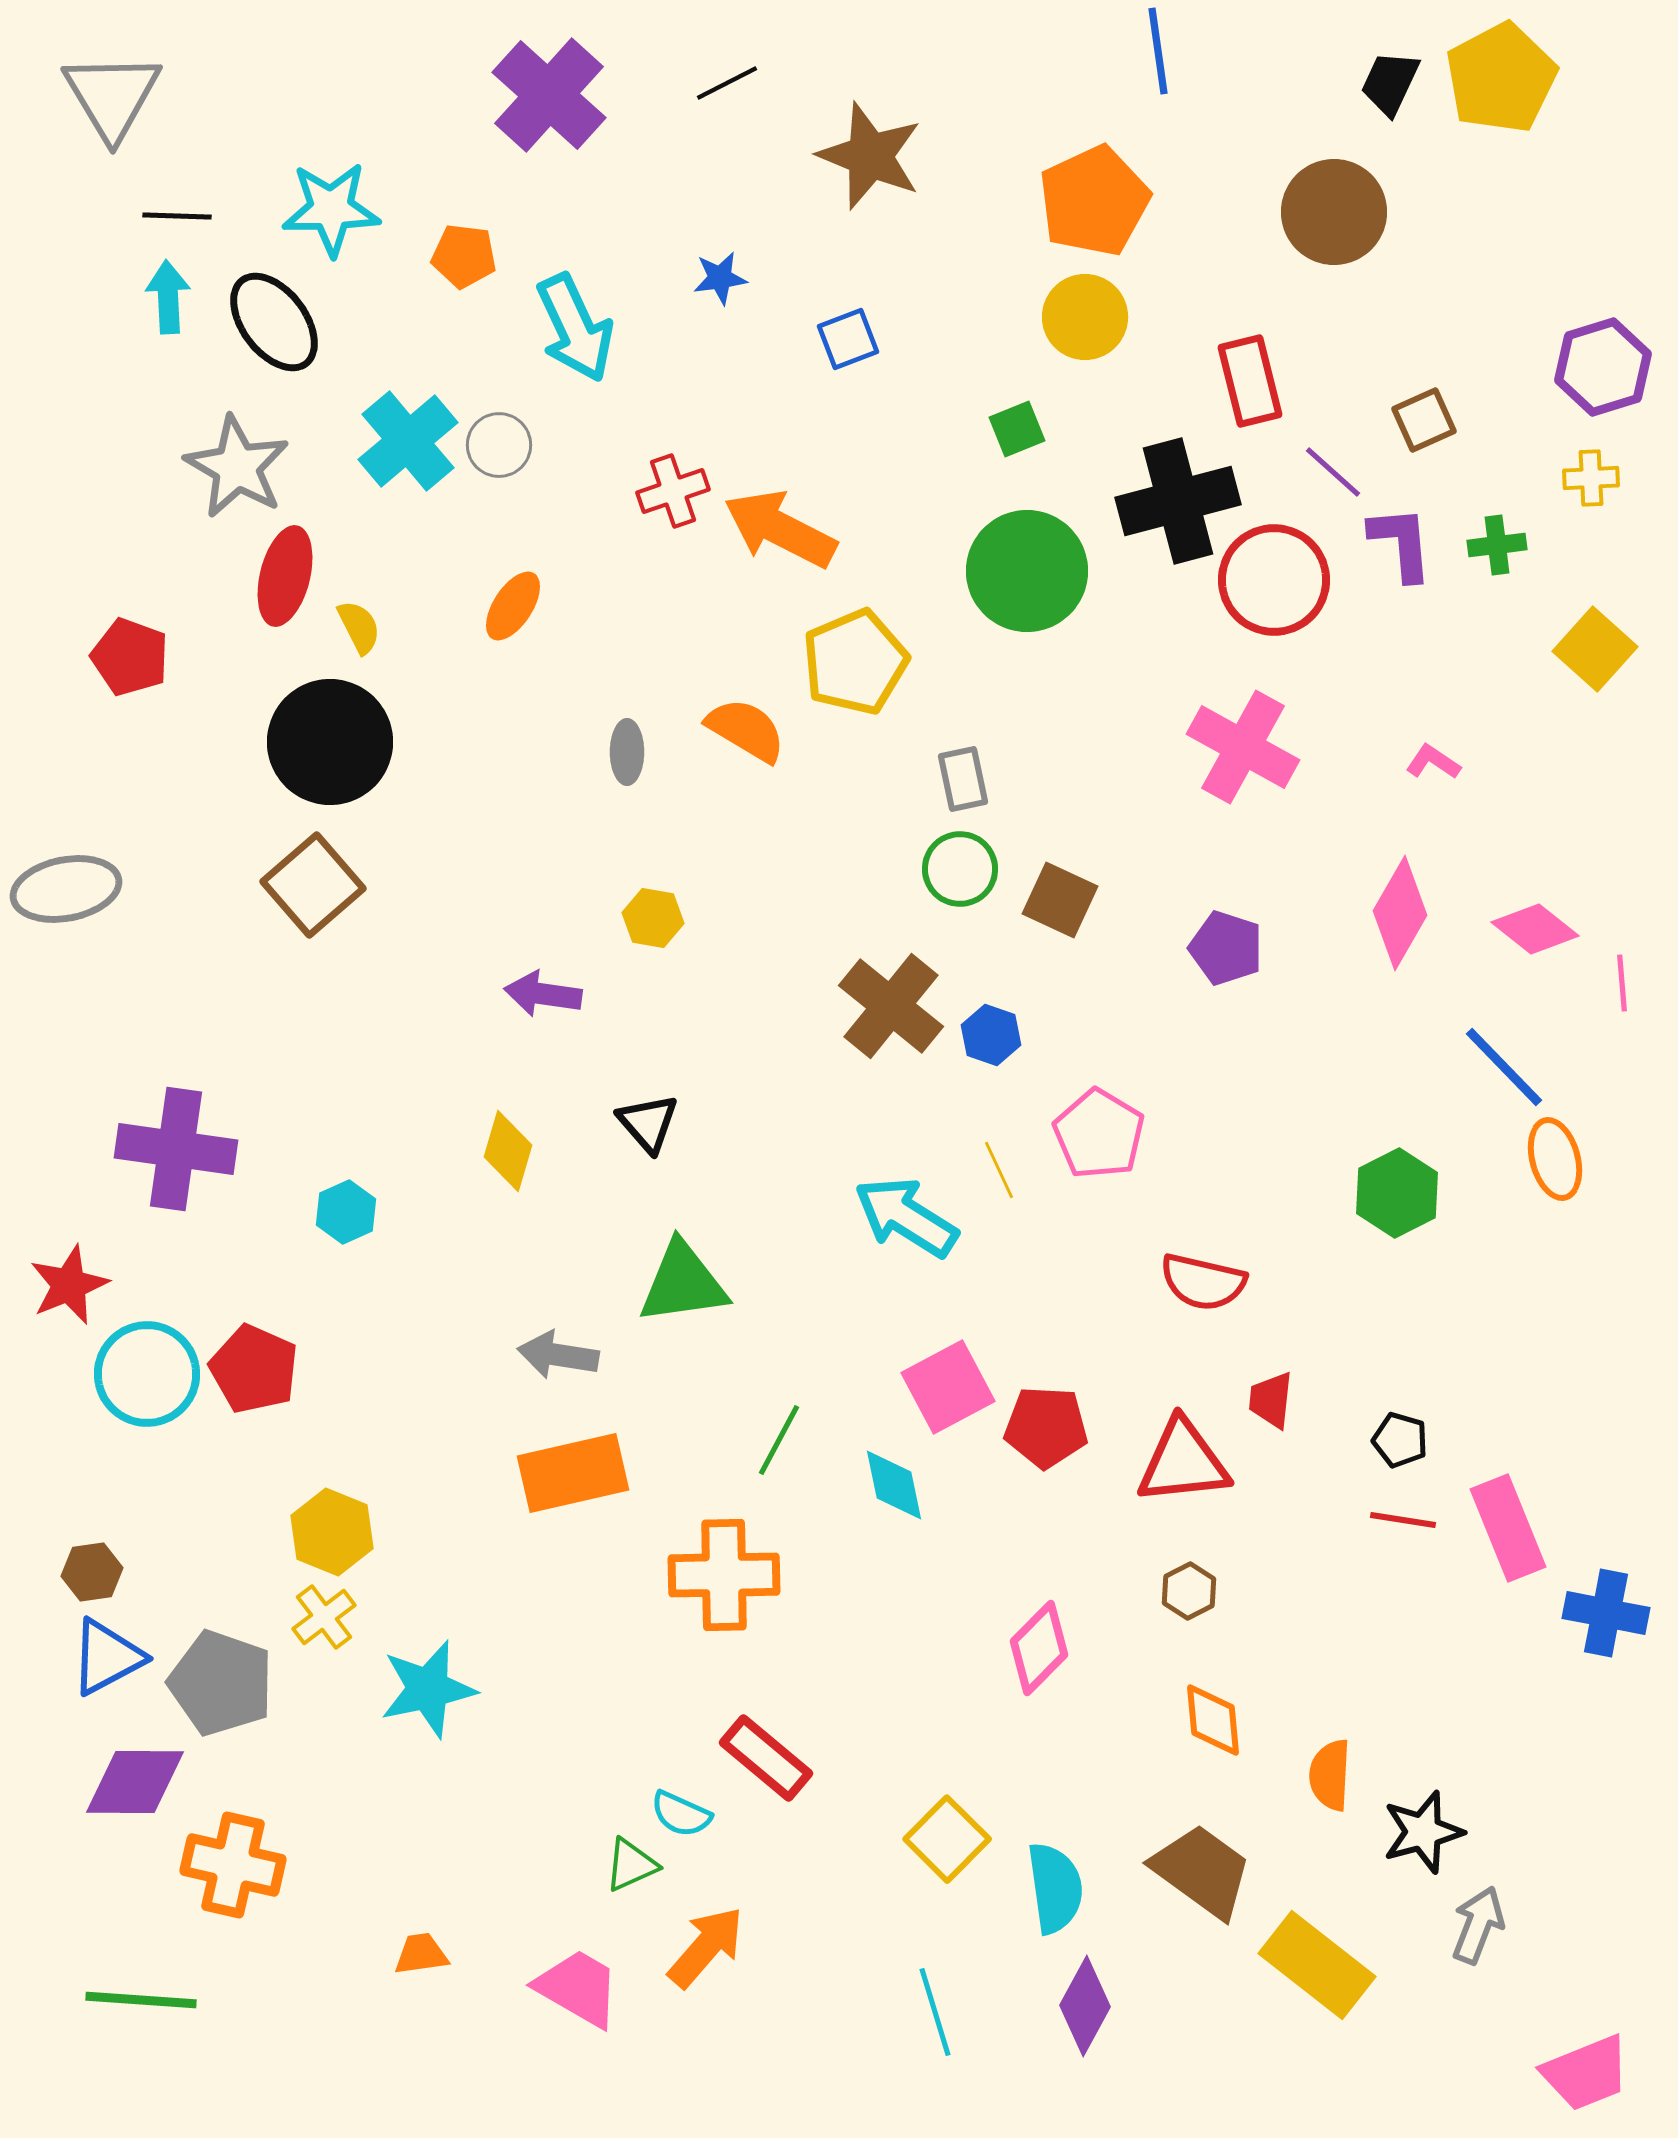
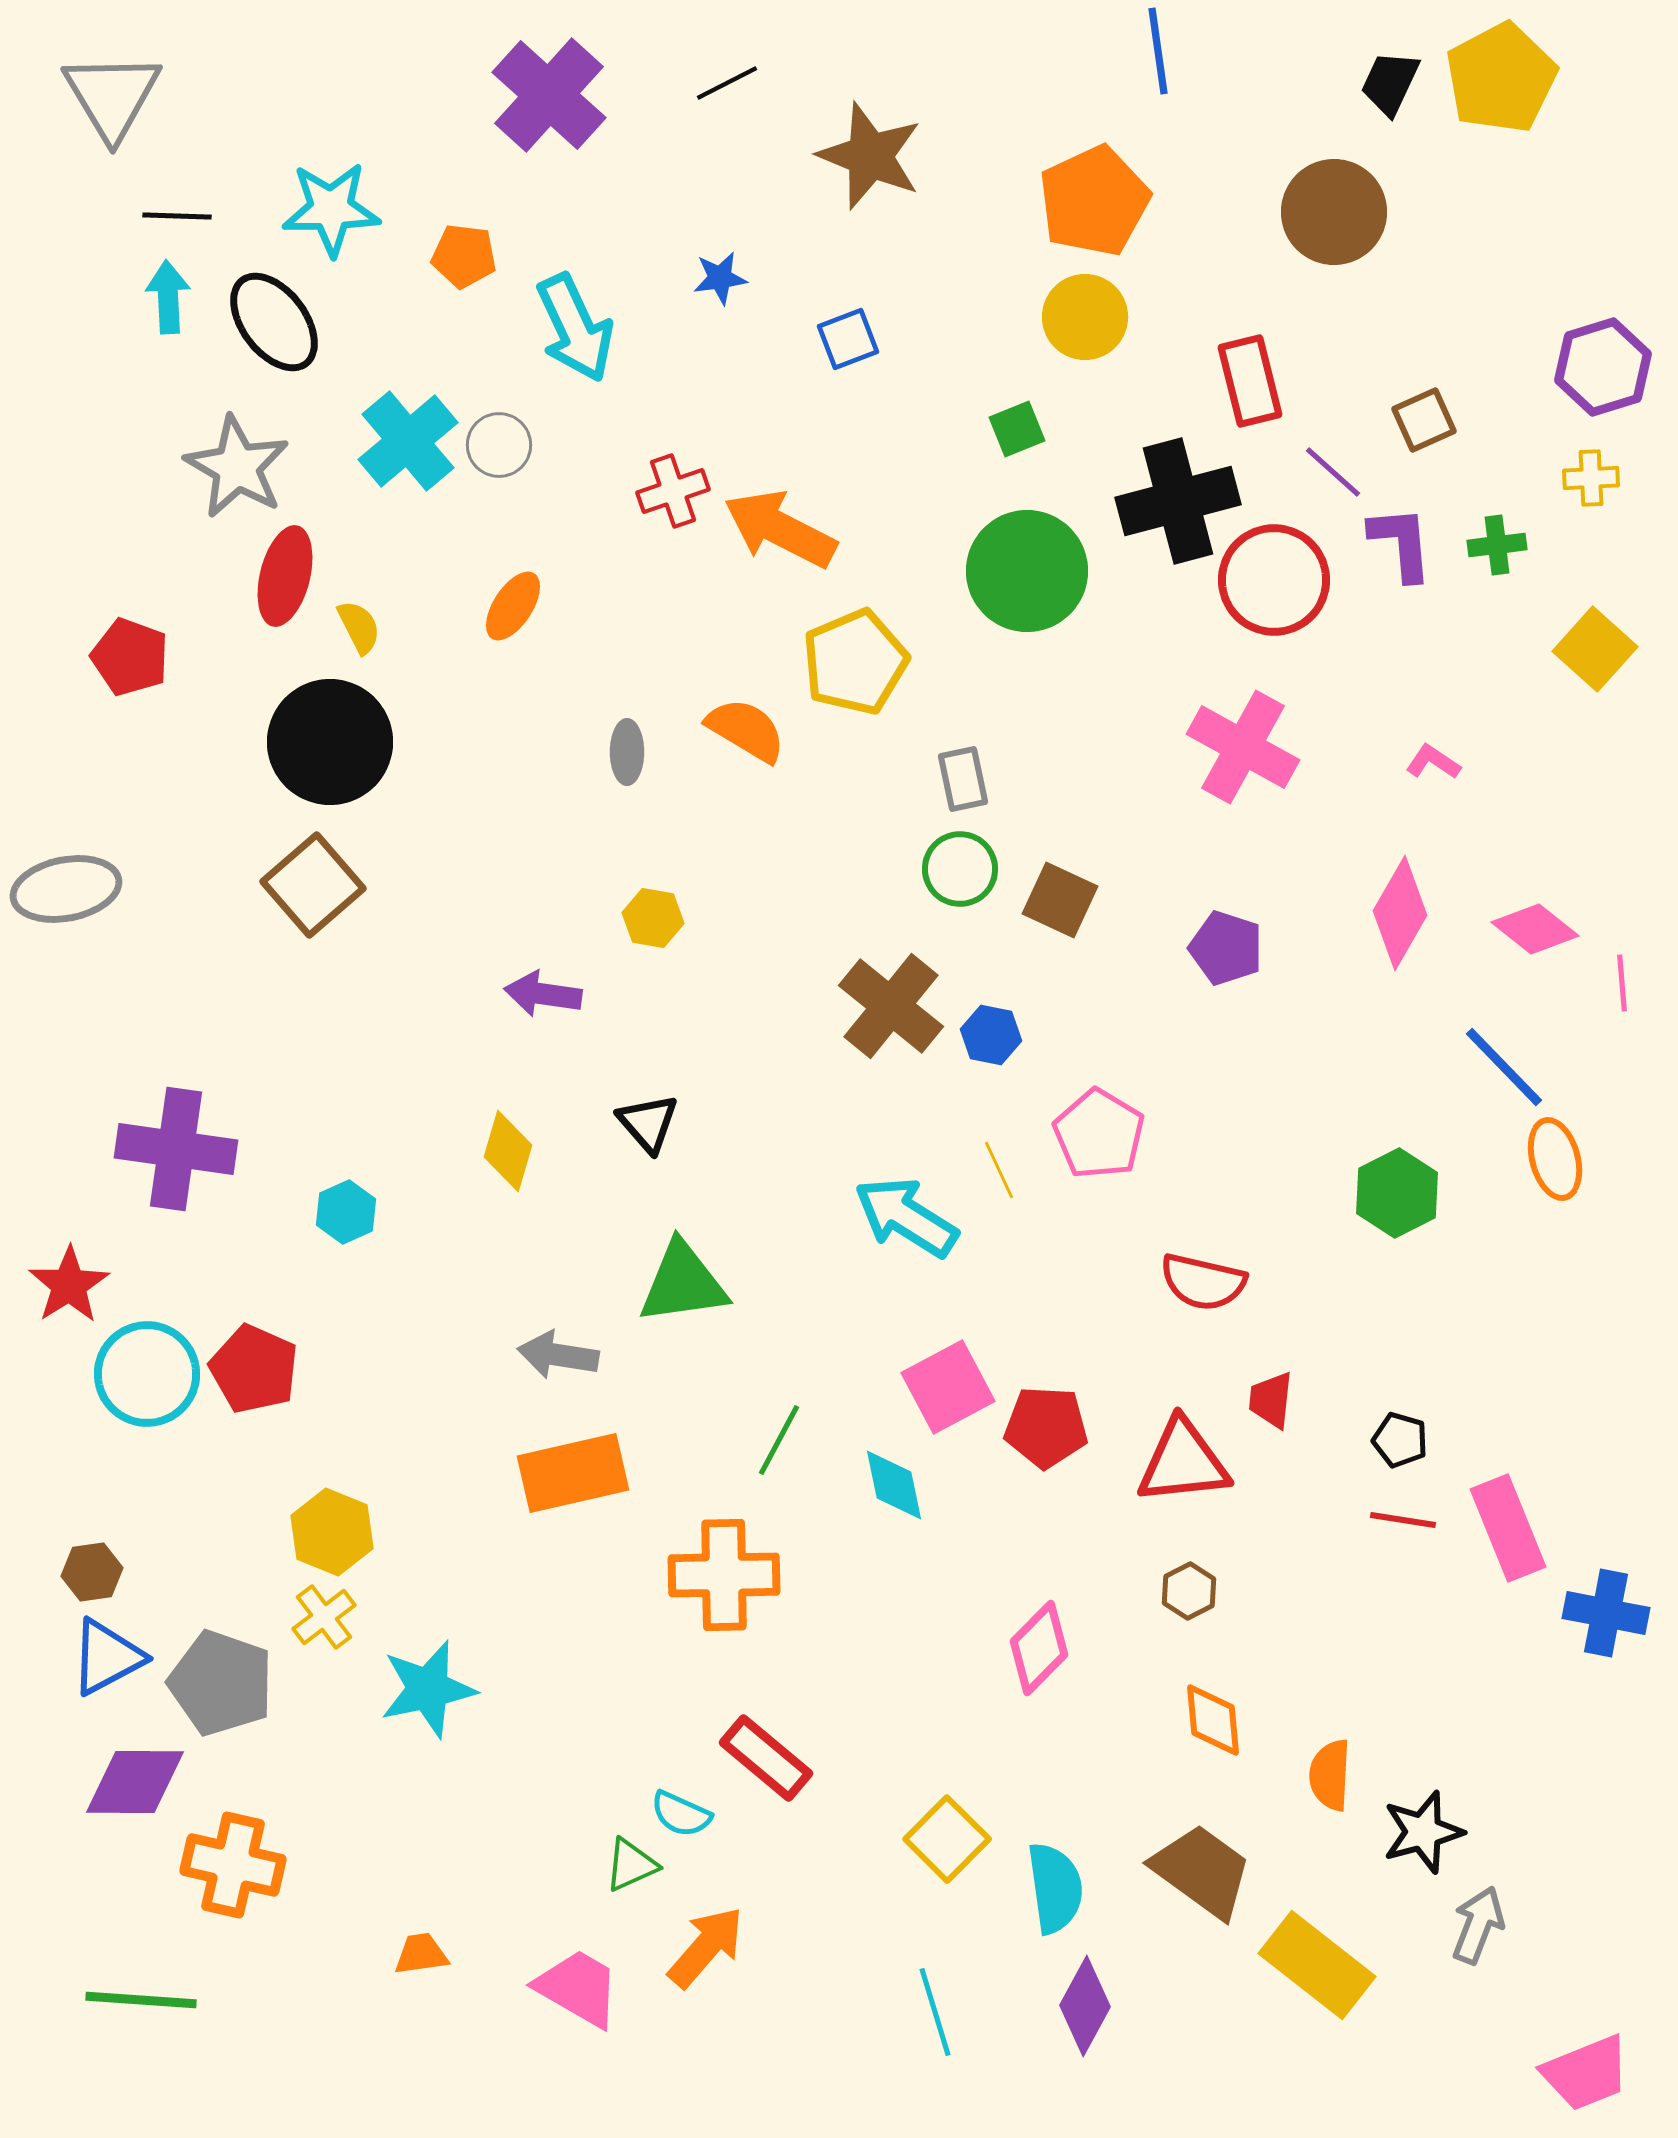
blue hexagon at (991, 1035): rotated 8 degrees counterclockwise
red star at (69, 1285): rotated 10 degrees counterclockwise
